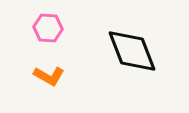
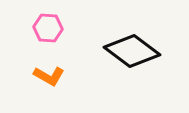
black diamond: rotated 32 degrees counterclockwise
